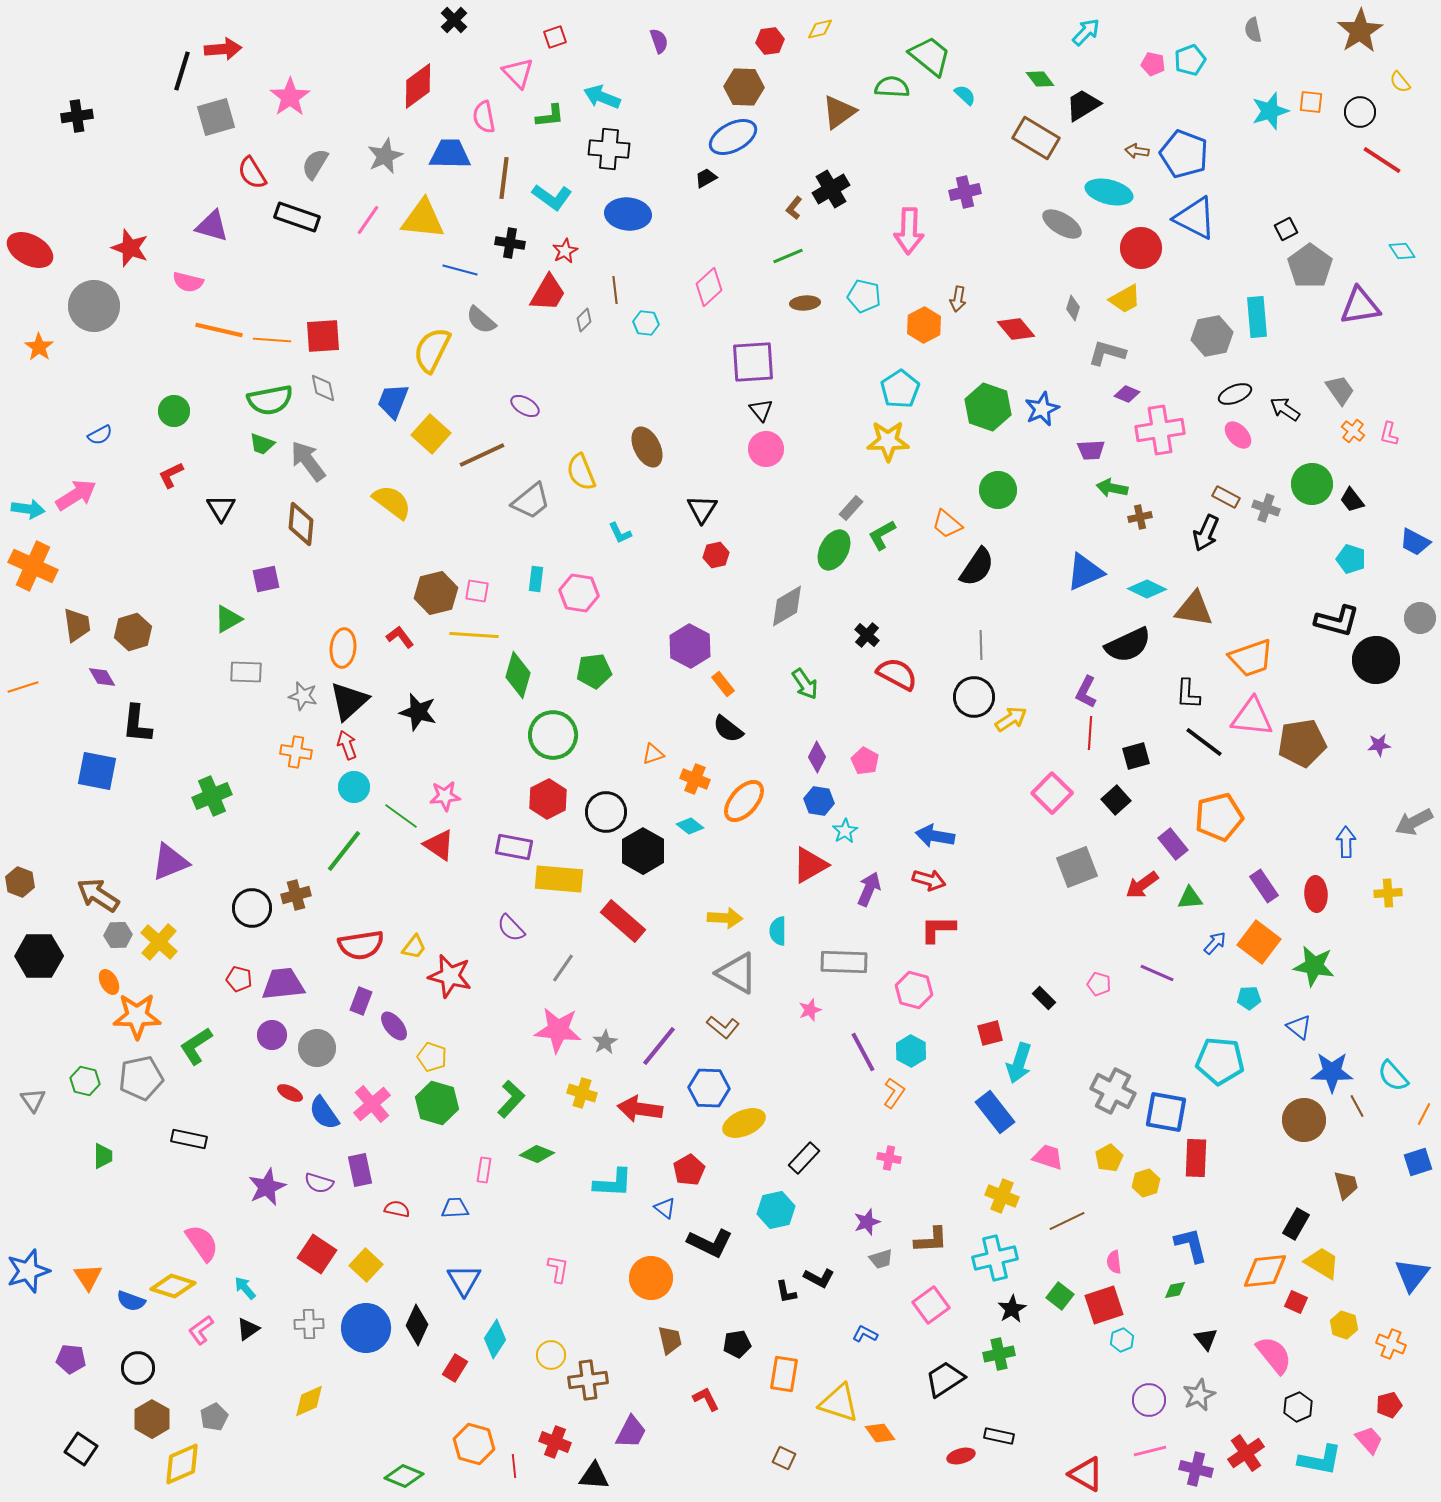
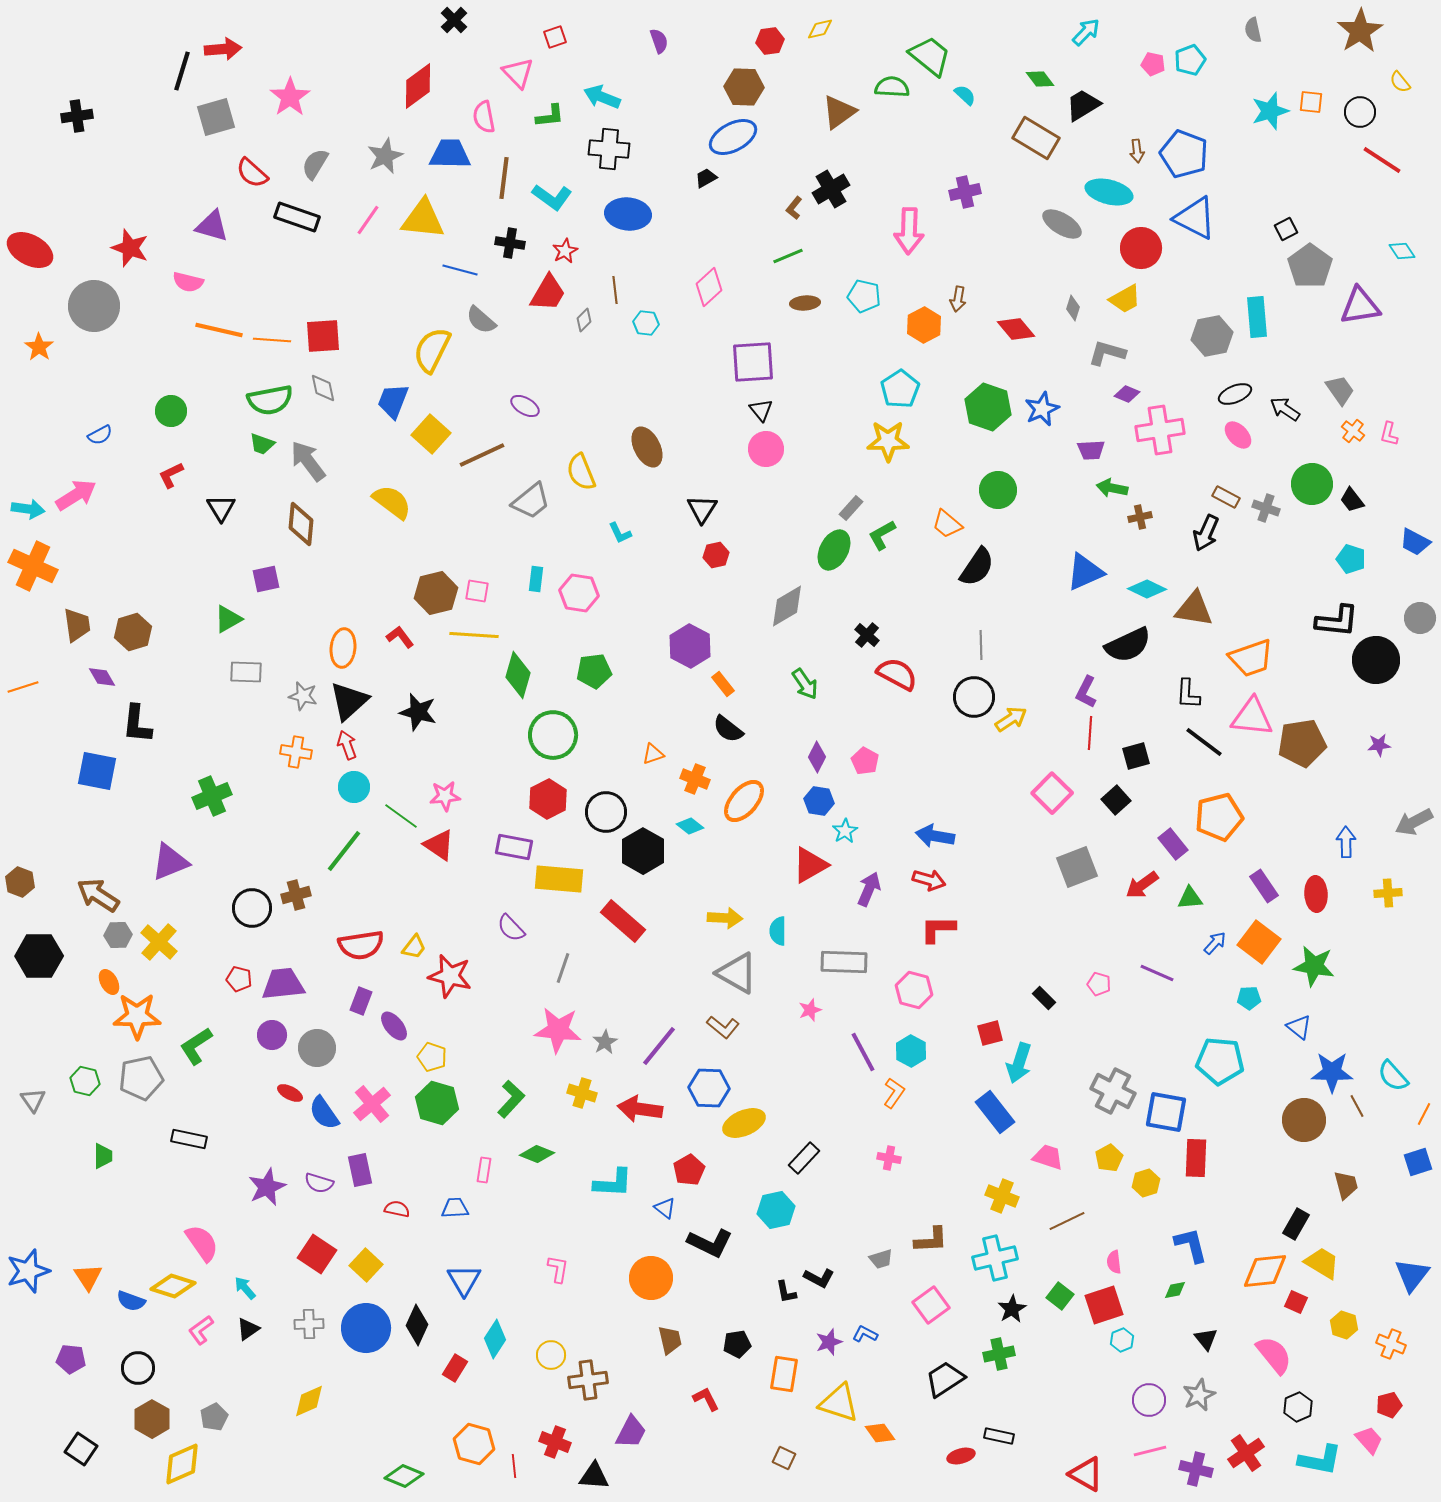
brown arrow at (1137, 151): rotated 105 degrees counterclockwise
red semicircle at (252, 173): rotated 16 degrees counterclockwise
green circle at (174, 411): moved 3 px left
black L-shape at (1337, 621): rotated 9 degrees counterclockwise
gray line at (563, 968): rotated 16 degrees counterclockwise
purple star at (867, 1222): moved 38 px left, 120 px down
